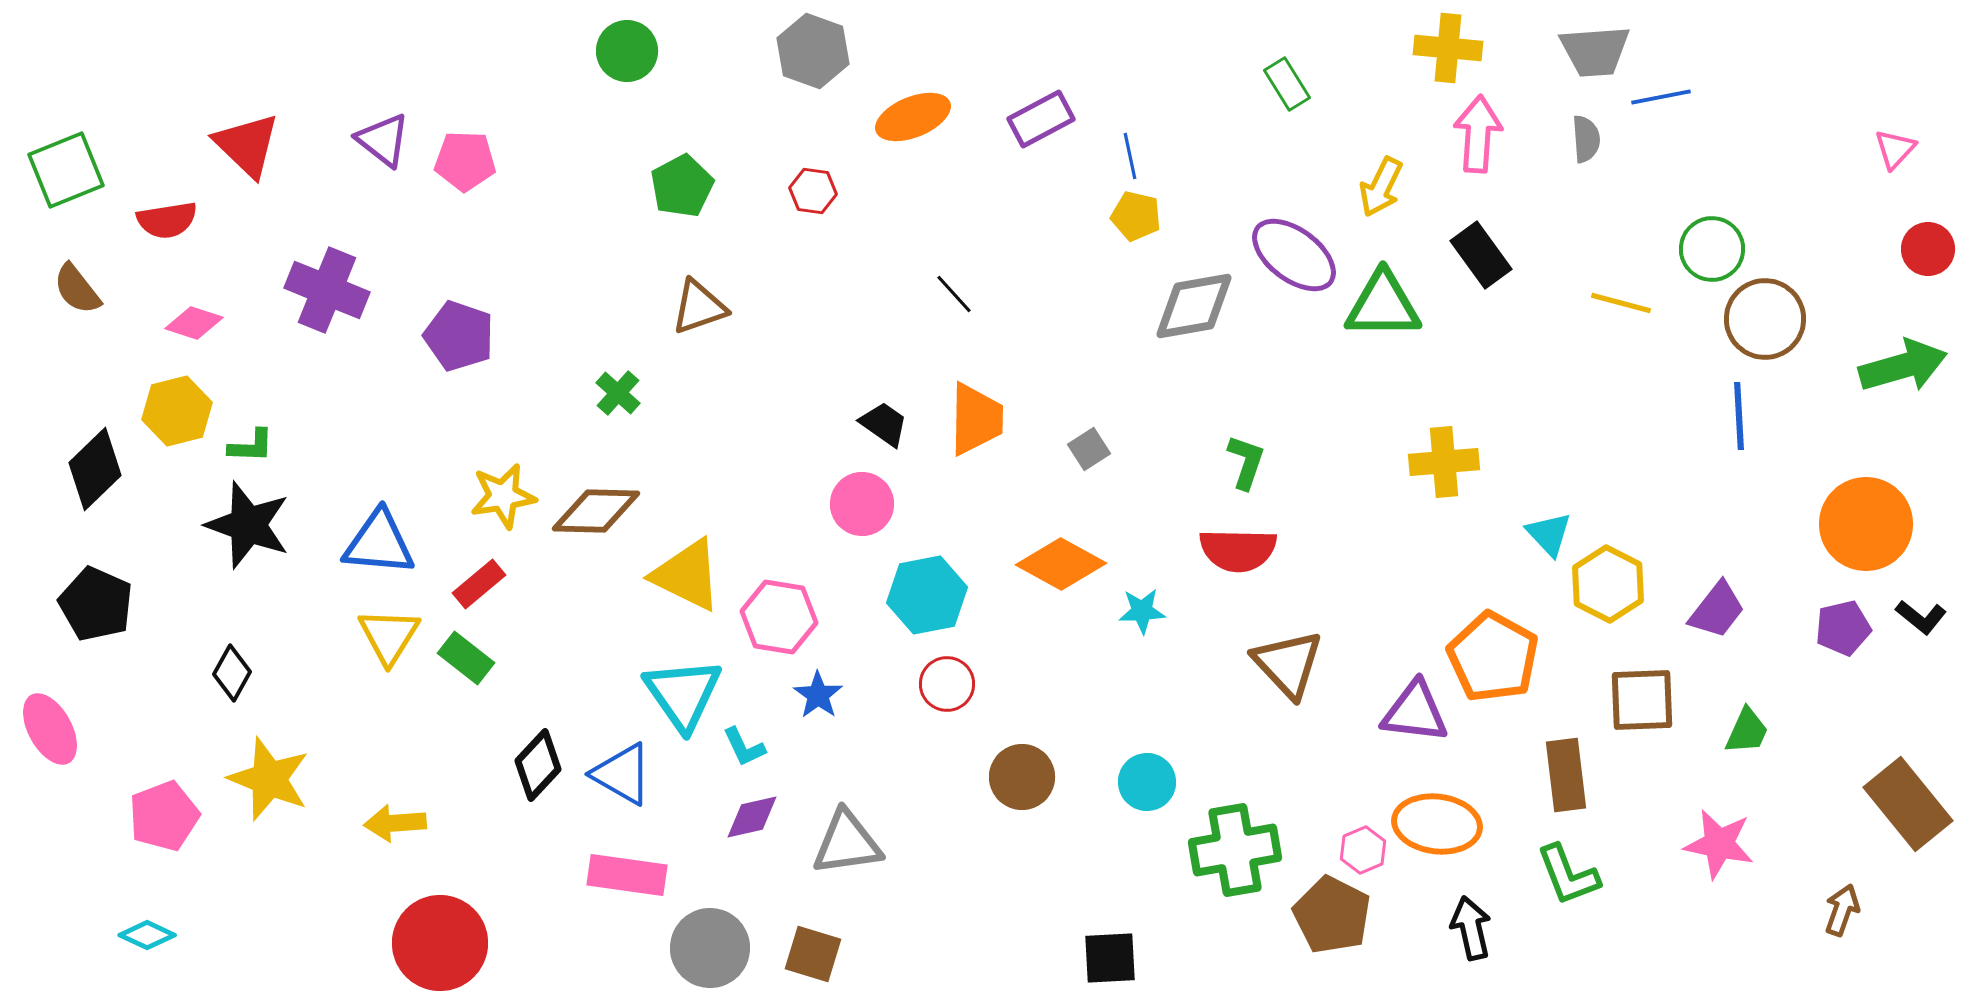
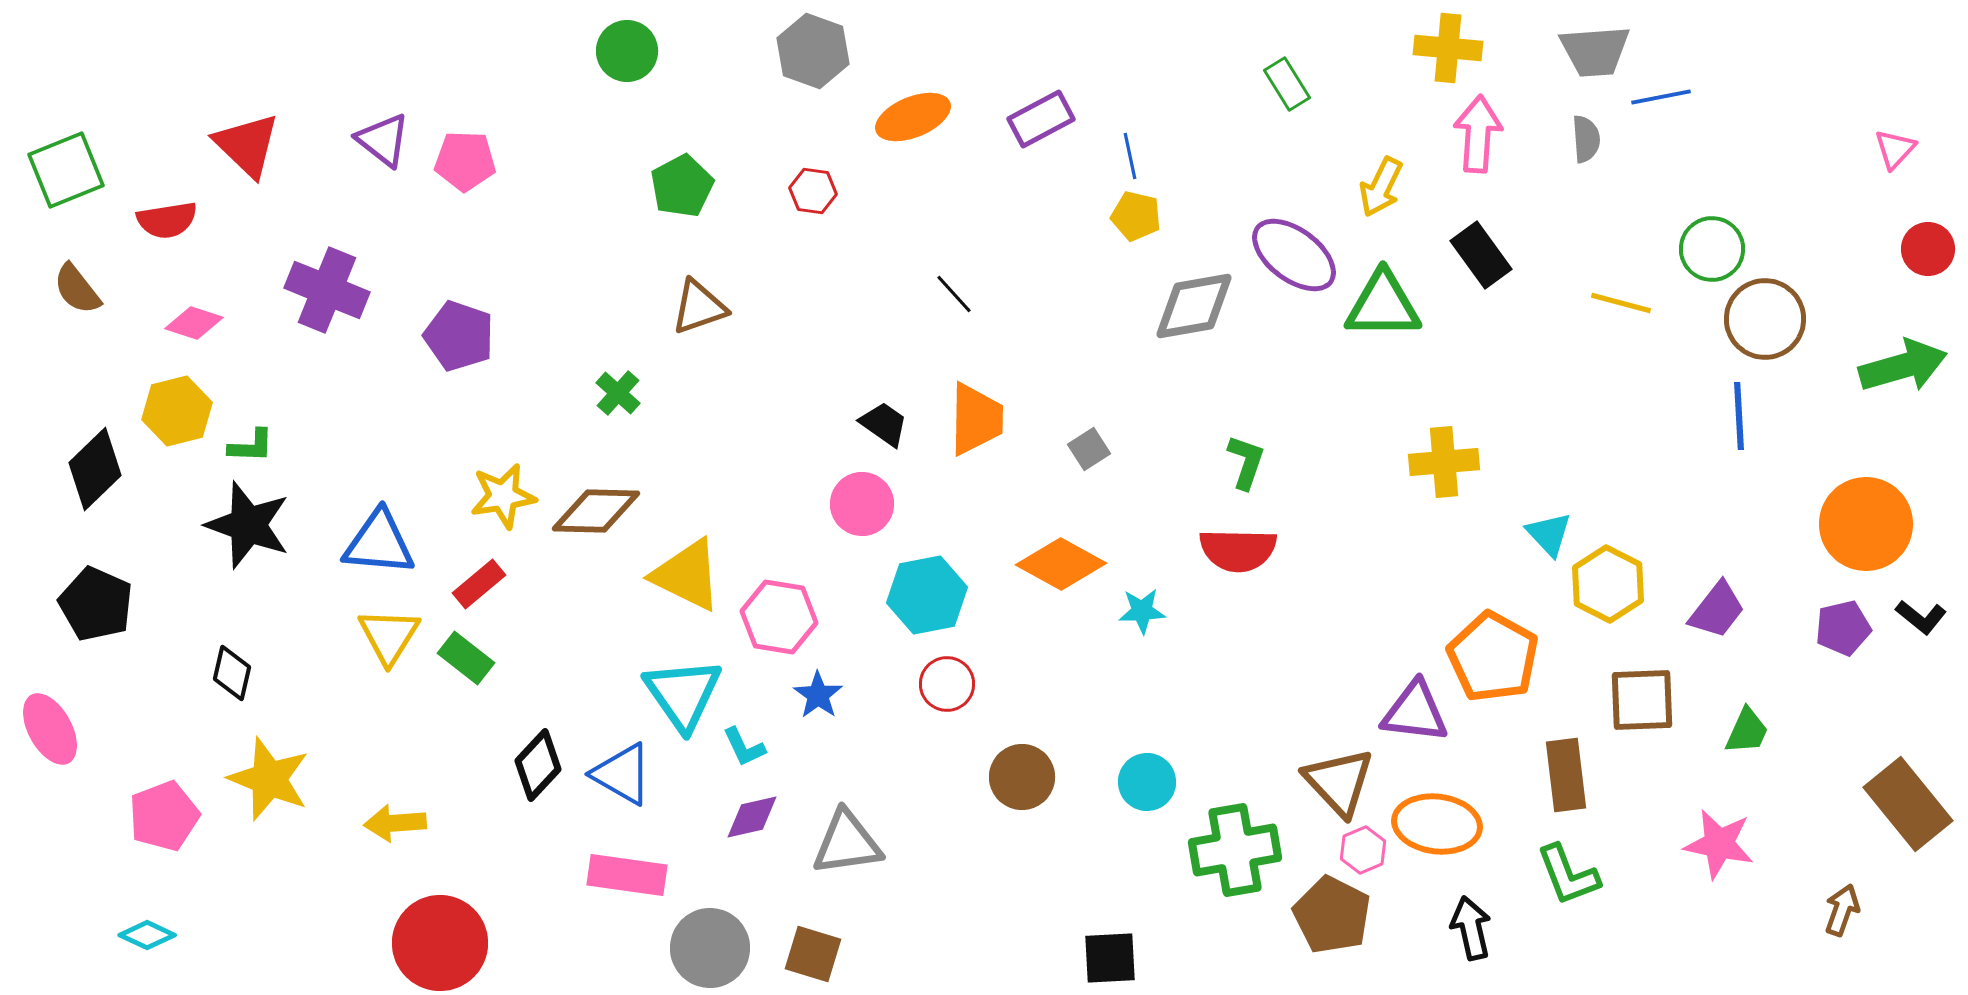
brown triangle at (1288, 664): moved 51 px right, 118 px down
black diamond at (232, 673): rotated 16 degrees counterclockwise
